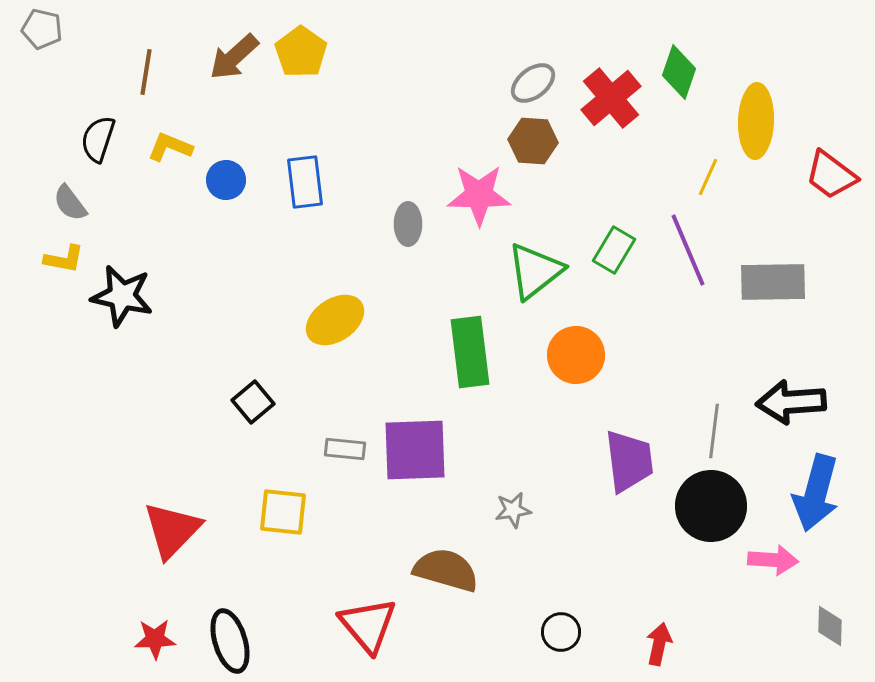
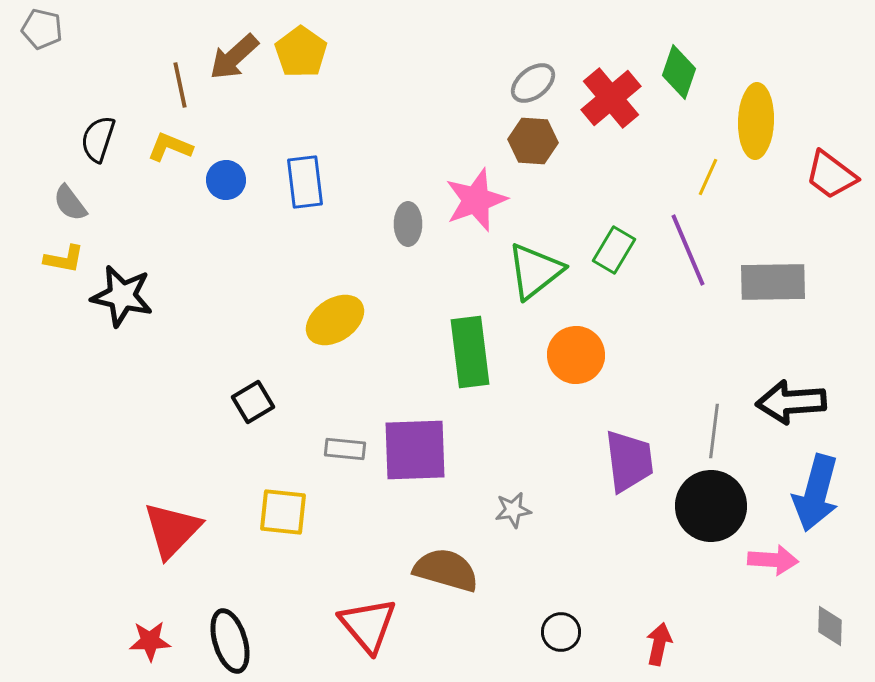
brown line at (146, 72): moved 34 px right, 13 px down; rotated 21 degrees counterclockwise
pink star at (479, 195): moved 3 px left, 5 px down; rotated 20 degrees counterclockwise
black square at (253, 402): rotated 9 degrees clockwise
red star at (155, 639): moved 5 px left, 2 px down
